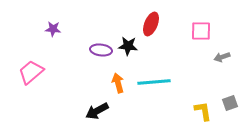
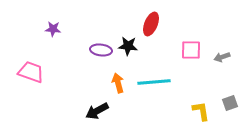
pink square: moved 10 px left, 19 px down
pink trapezoid: rotated 60 degrees clockwise
yellow L-shape: moved 2 px left
